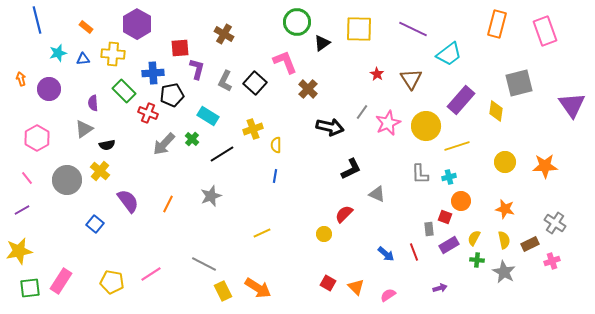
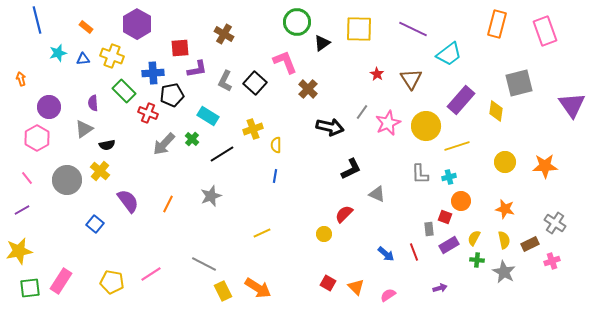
yellow cross at (113, 54): moved 1 px left, 2 px down; rotated 15 degrees clockwise
purple L-shape at (197, 69): rotated 65 degrees clockwise
purple circle at (49, 89): moved 18 px down
